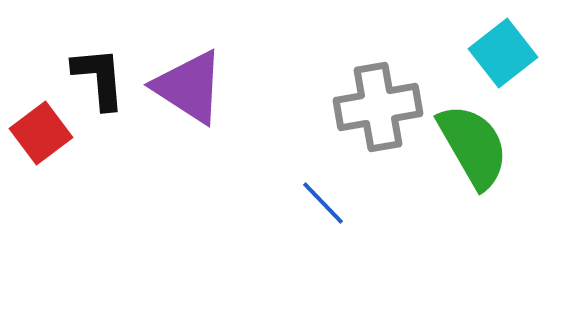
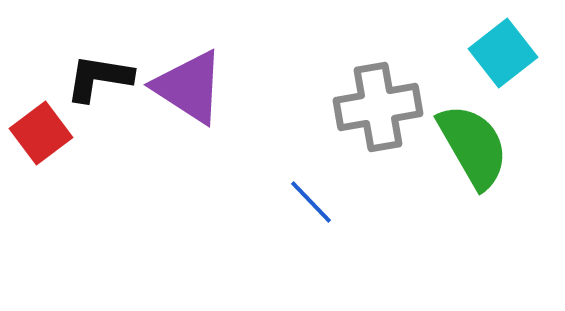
black L-shape: rotated 76 degrees counterclockwise
blue line: moved 12 px left, 1 px up
